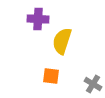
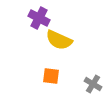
purple cross: moved 1 px right, 1 px up; rotated 25 degrees clockwise
yellow semicircle: moved 3 px left, 1 px up; rotated 84 degrees counterclockwise
